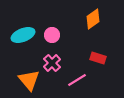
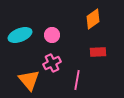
cyan ellipse: moved 3 px left
red rectangle: moved 6 px up; rotated 21 degrees counterclockwise
pink cross: rotated 18 degrees clockwise
pink line: rotated 48 degrees counterclockwise
